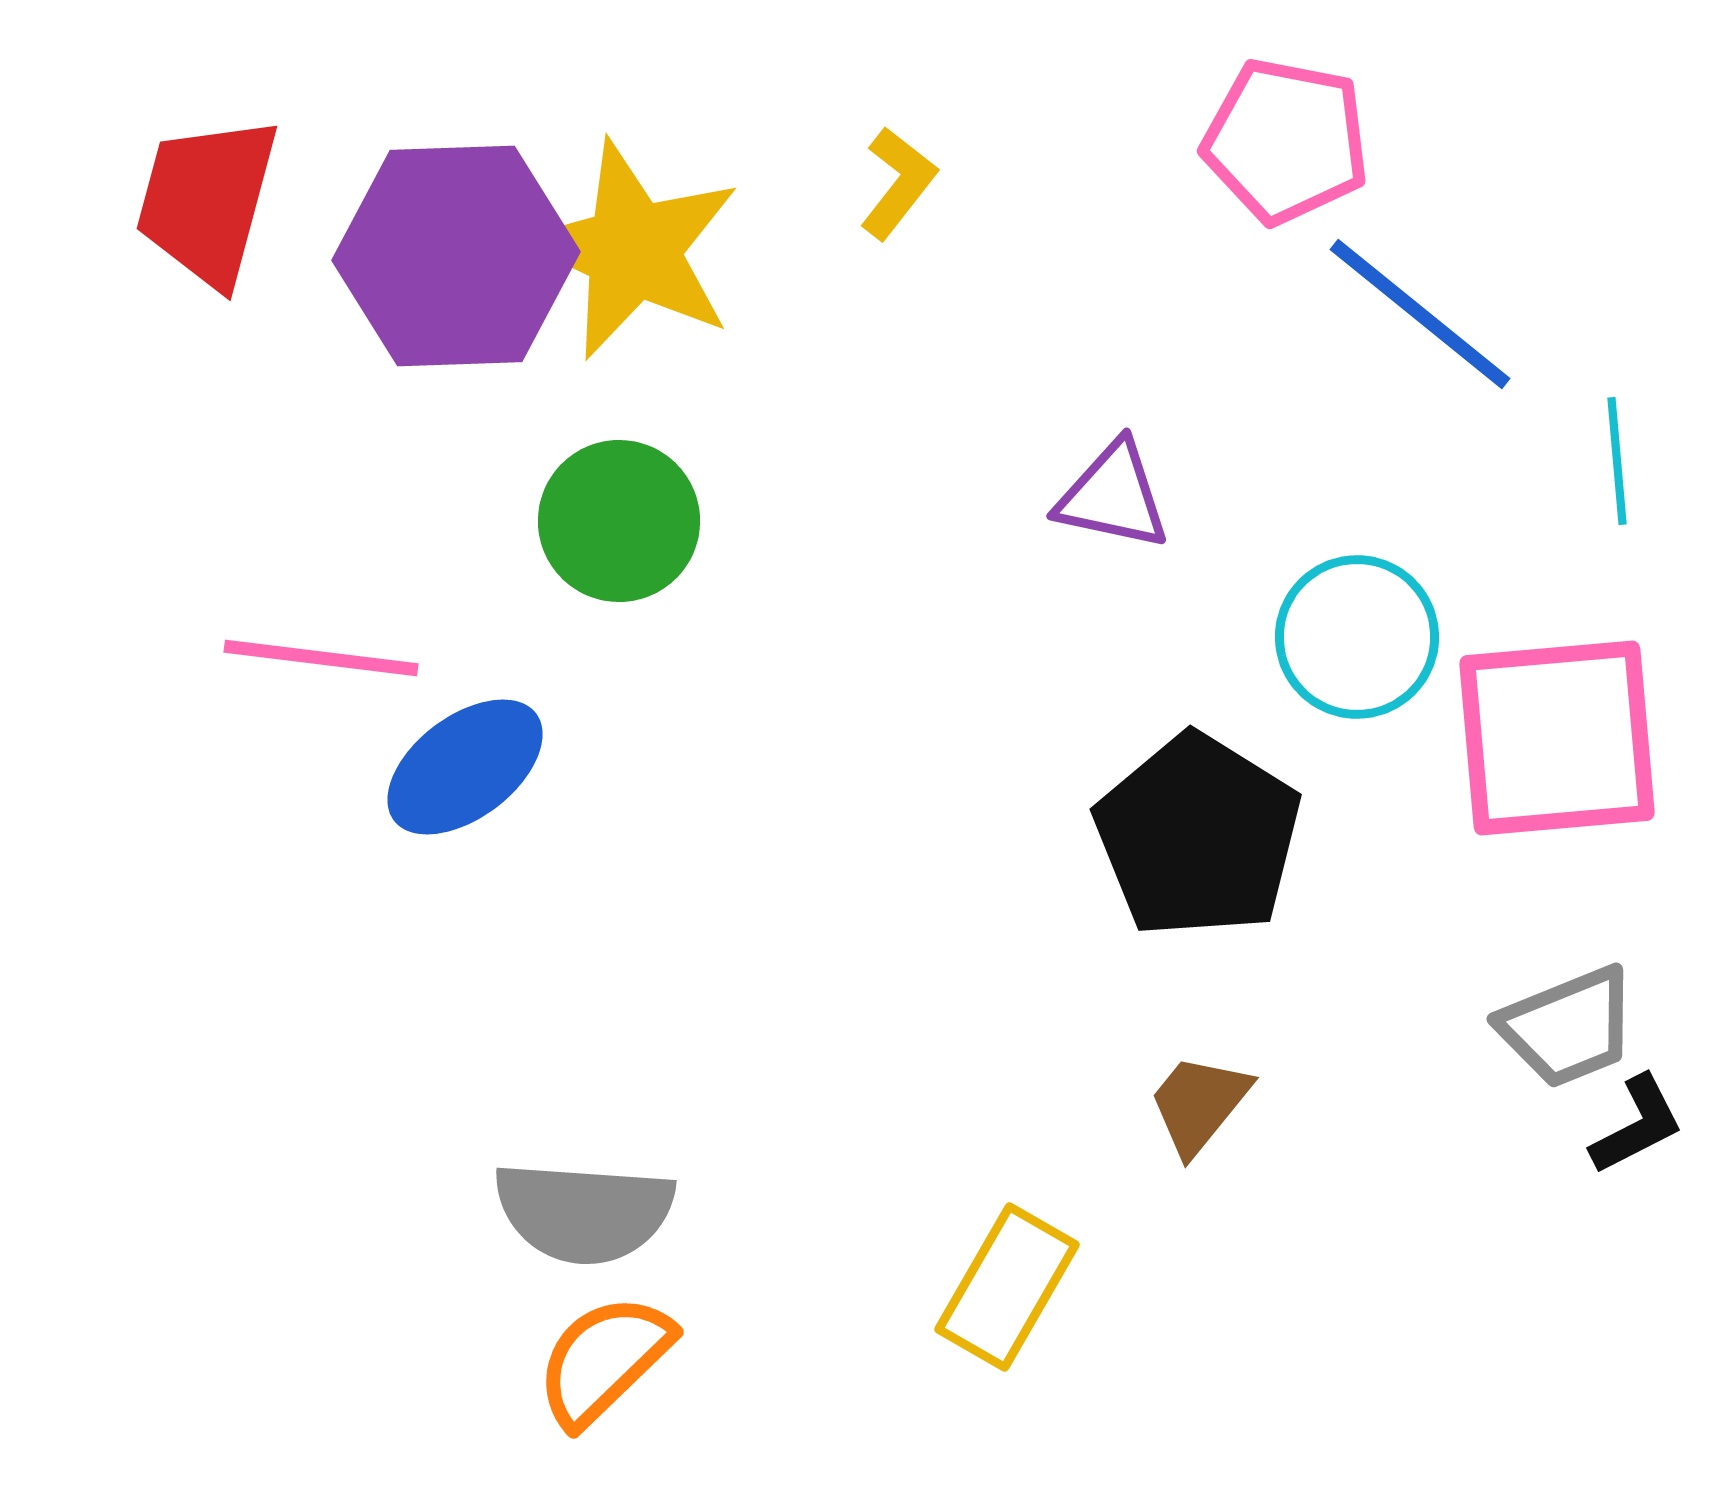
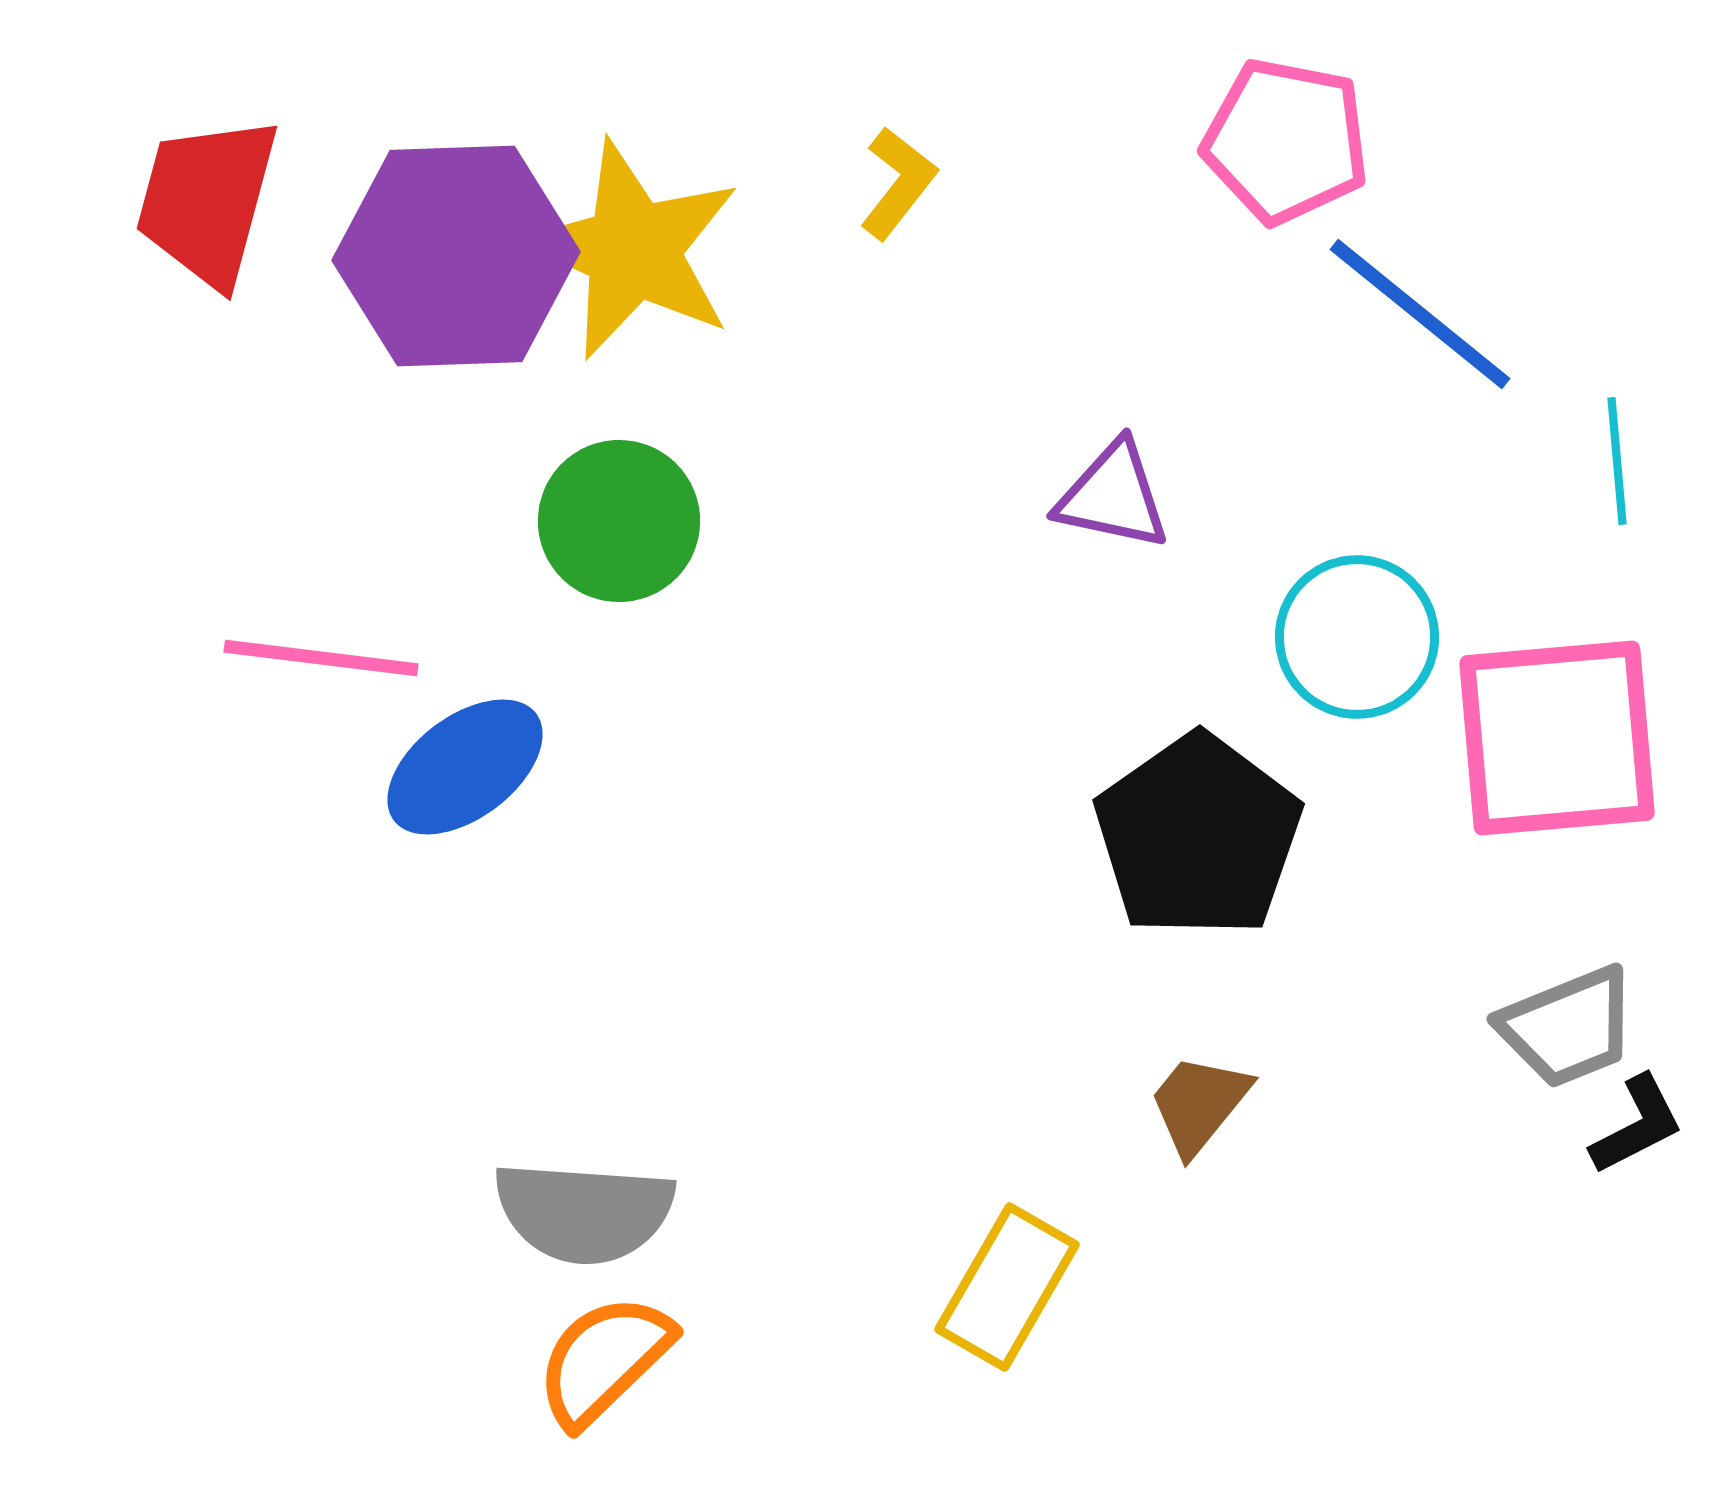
black pentagon: rotated 5 degrees clockwise
